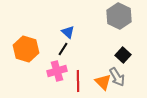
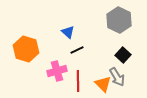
gray hexagon: moved 4 px down
black line: moved 14 px right, 1 px down; rotated 32 degrees clockwise
orange triangle: moved 2 px down
